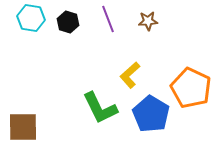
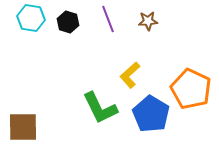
orange pentagon: moved 1 px down
